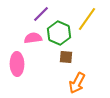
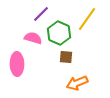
pink semicircle: rotated 24 degrees clockwise
orange arrow: rotated 40 degrees clockwise
